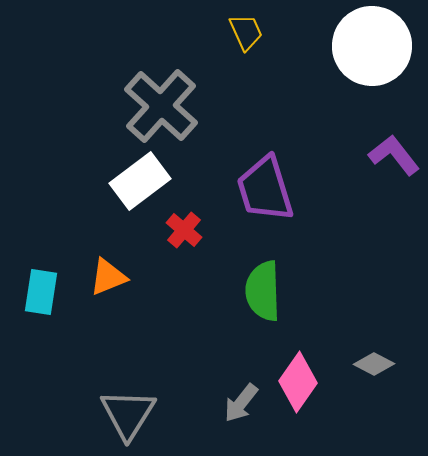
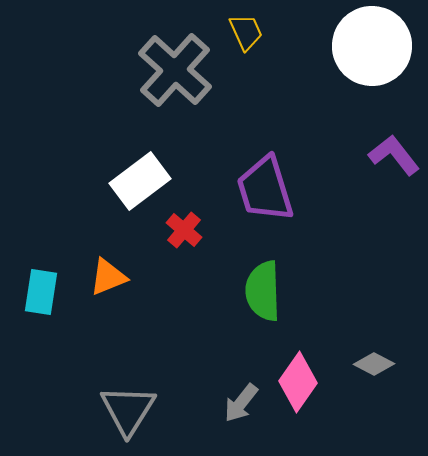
gray cross: moved 14 px right, 36 px up
gray triangle: moved 4 px up
